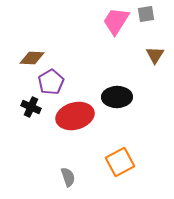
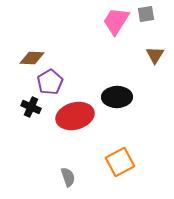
purple pentagon: moved 1 px left
